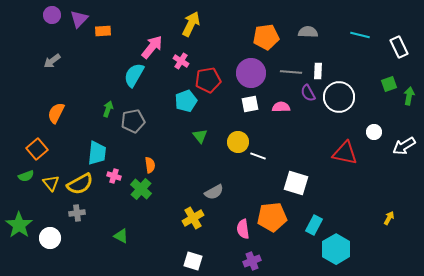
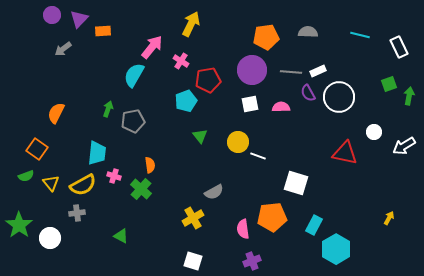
gray arrow at (52, 61): moved 11 px right, 12 px up
white rectangle at (318, 71): rotated 63 degrees clockwise
purple circle at (251, 73): moved 1 px right, 3 px up
orange square at (37, 149): rotated 15 degrees counterclockwise
yellow semicircle at (80, 184): moved 3 px right, 1 px down
